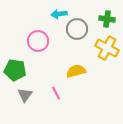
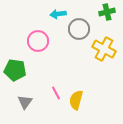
cyan arrow: moved 1 px left
green cross: moved 7 px up; rotated 21 degrees counterclockwise
gray circle: moved 2 px right
yellow cross: moved 3 px left, 1 px down
yellow semicircle: moved 29 px down; rotated 60 degrees counterclockwise
gray triangle: moved 7 px down
